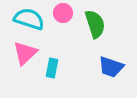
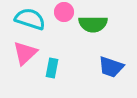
pink circle: moved 1 px right, 1 px up
cyan semicircle: moved 1 px right
green semicircle: moved 2 px left; rotated 108 degrees clockwise
